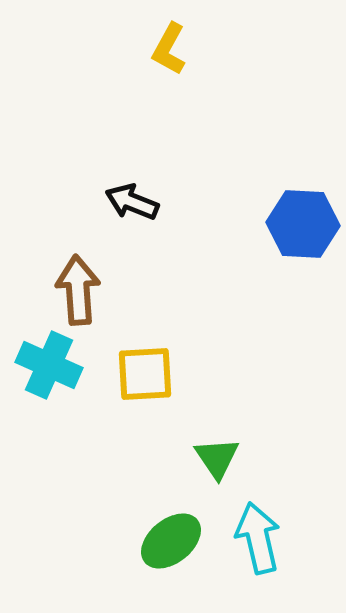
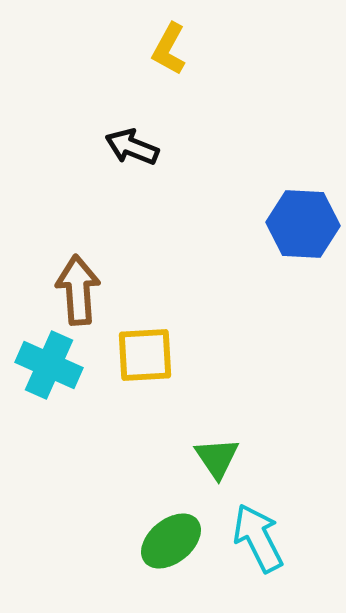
black arrow: moved 55 px up
yellow square: moved 19 px up
cyan arrow: rotated 14 degrees counterclockwise
